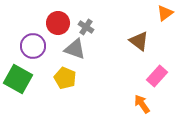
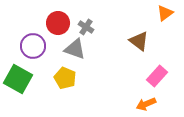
orange arrow: moved 4 px right; rotated 78 degrees counterclockwise
